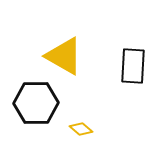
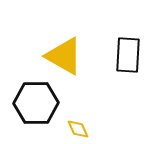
black rectangle: moved 5 px left, 11 px up
yellow diamond: moved 3 px left; rotated 25 degrees clockwise
